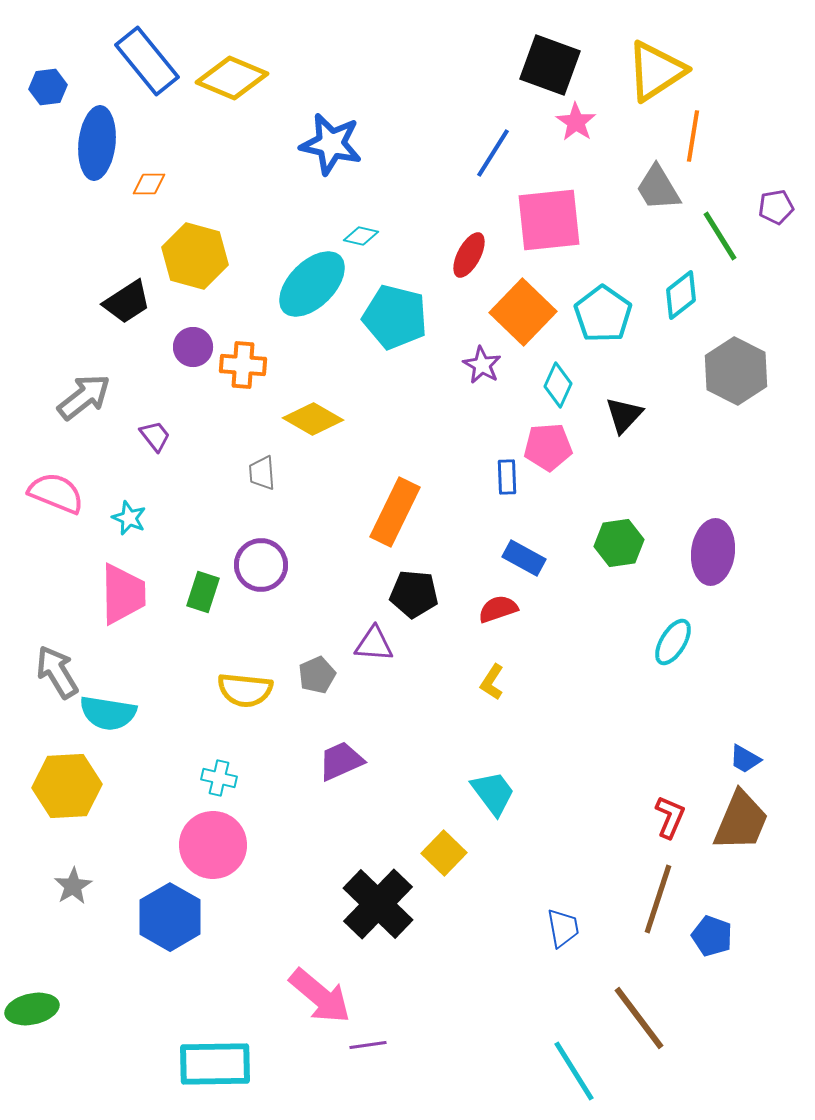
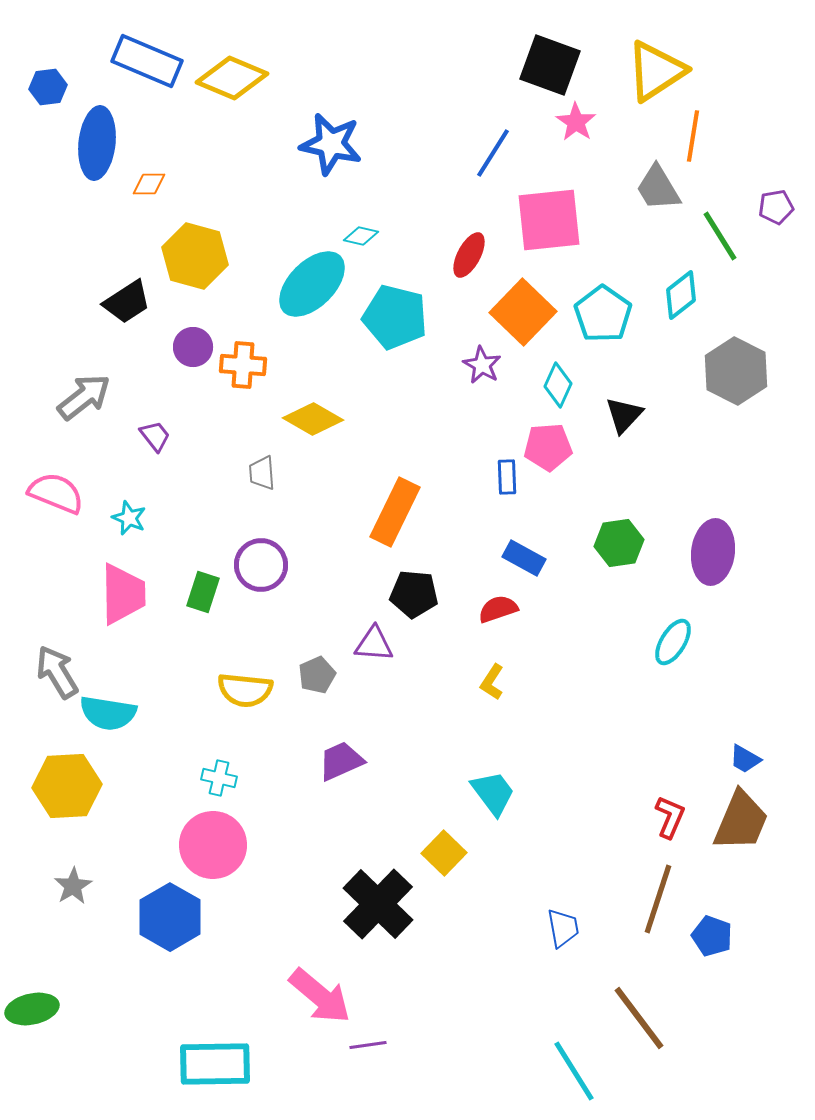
blue rectangle at (147, 61): rotated 28 degrees counterclockwise
